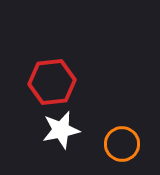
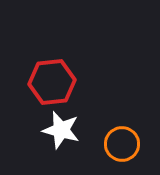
white star: rotated 27 degrees clockwise
